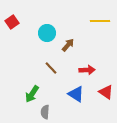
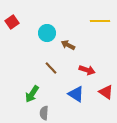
brown arrow: rotated 104 degrees counterclockwise
red arrow: rotated 21 degrees clockwise
gray semicircle: moved 1 px left, 1 px down
